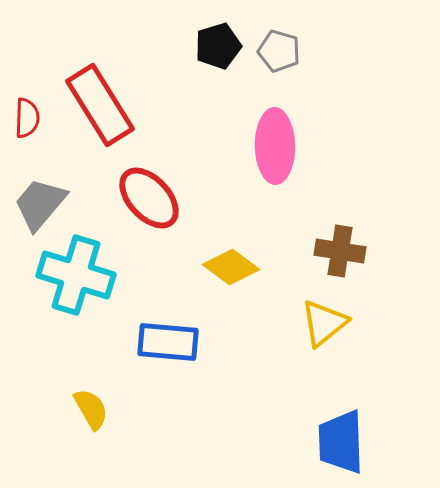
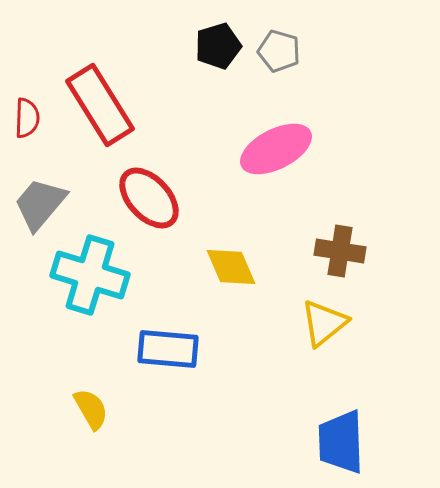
pink ellipse: moved 1 px right, 3 px down; rotated 64 degrees clockwise
yellow diamond: rotated 30 degrees clockwise
cyan cross: moved 14 px right
blue rectangle: moved 7 px down
